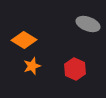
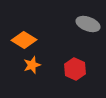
orange star: moved 1 px up
